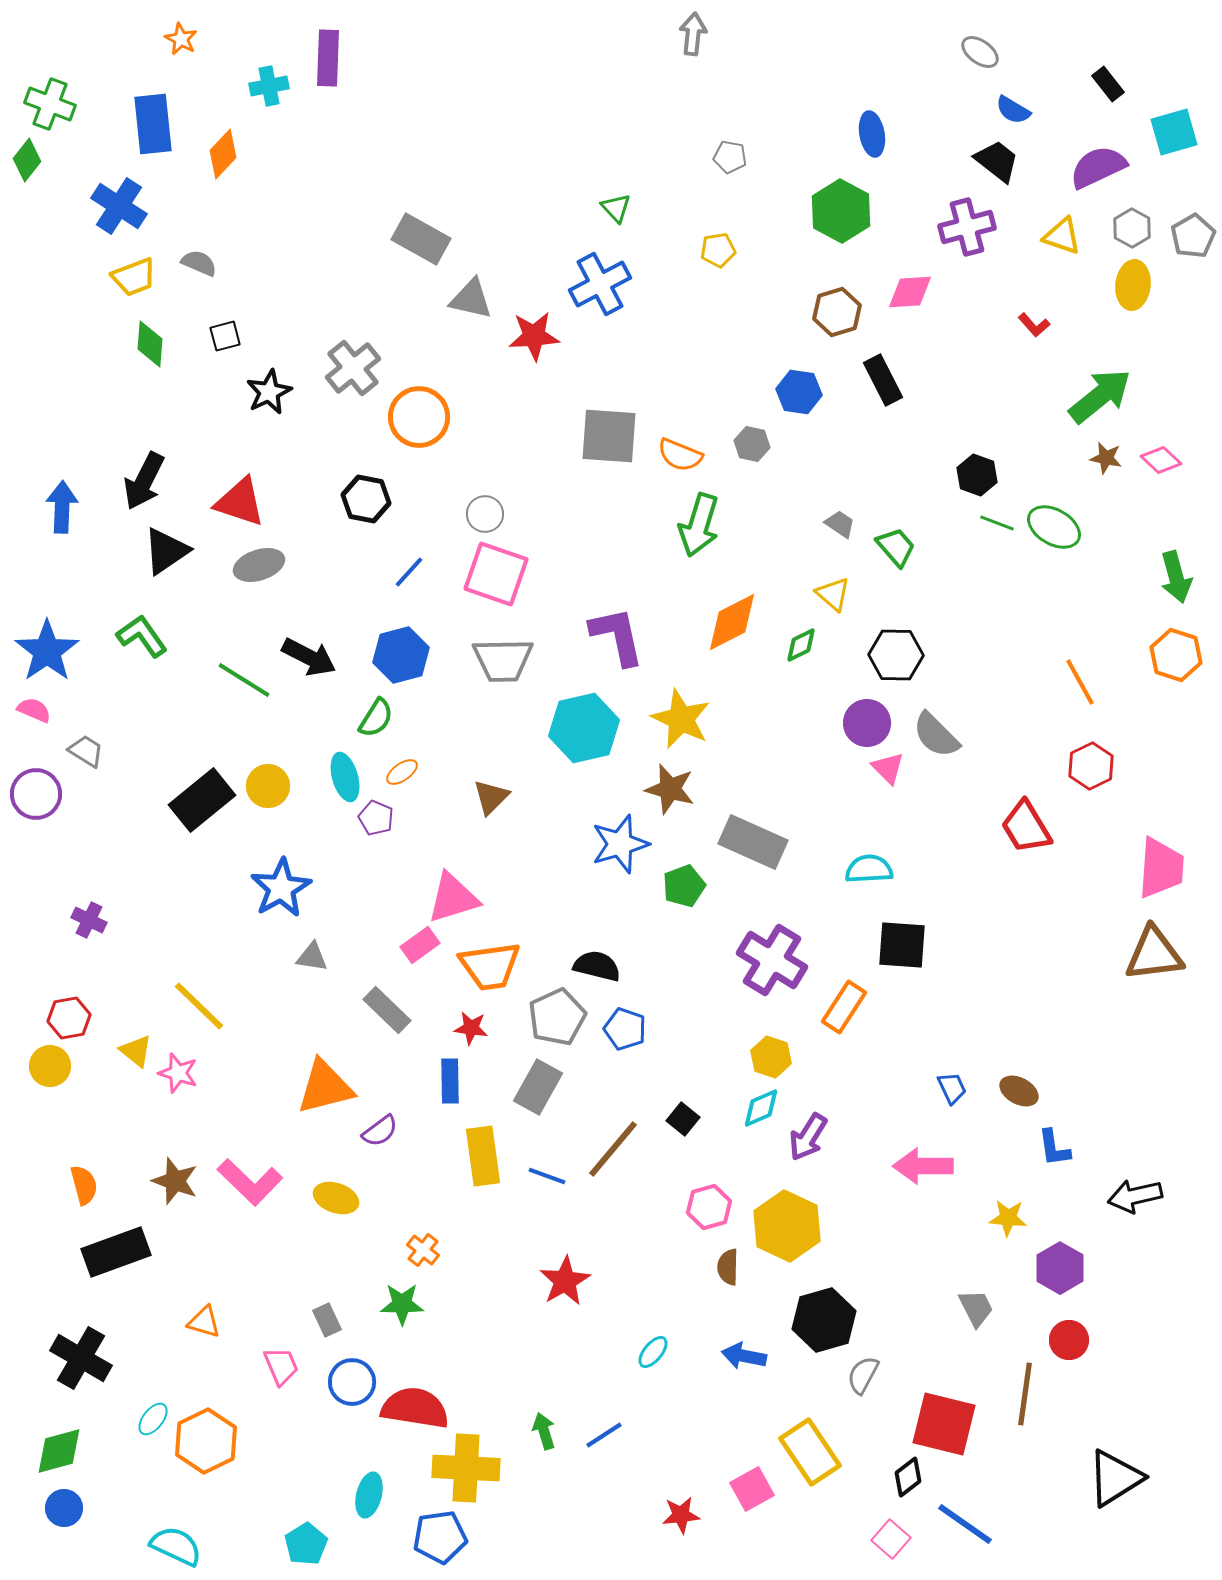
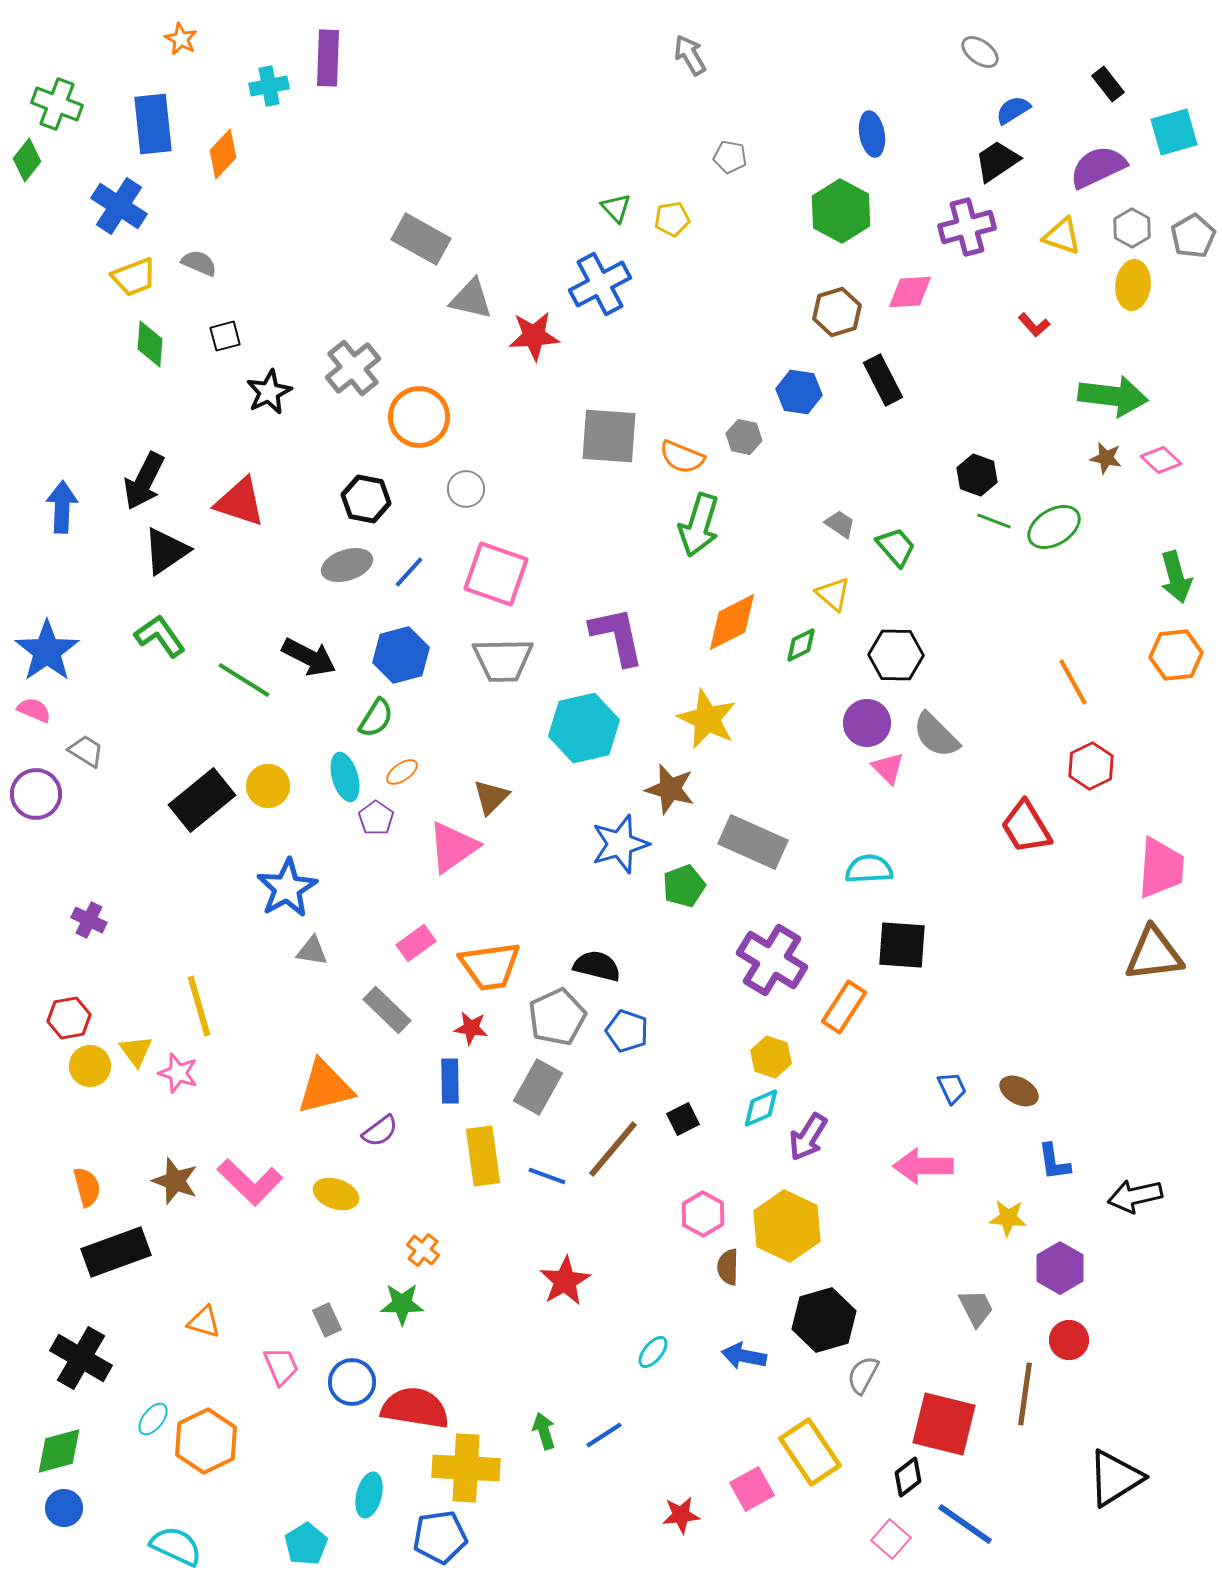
gray arrow at (693, 34): moved 3 px left, 21 px down; rotated 36 degrees counterclockwise
green cross at (50, 104): moved 7 px right
blue semicircle at (1013, 110): rotated 117 degrees clockwise
black trapezoid at (997, 161): rotated 72 degrees counterclockwise
yellow pentagon at (718, 250): moved 46 px left, 31 px up
green arrow at (1100, 396): moved 13 px right; rotated 46 degrees clockwise
gray hexagon at (752, 444): moved 8 px left, 7 px up
orange semicircle at (680, 455): moved 2 px right, 2 px down
gray circle at (485, 514): moved 19 px left, 25 px up
green line at (997, 523): moved 3 px left, 2 px up
green ellipse at (1054, 527): rotated 62 degrees counterclockwise
gray ellipse at (259, 565): moved 88 px right
green L-shape at (142, 636): moved 18 px right
orange hexagon at (1176, 655): rotated 24 degrees counterclockwise
orange line at (1080, 682): moved 7 px left
yellow star at (681, 719): moved 26 px right
purple pentagon at (376, 818): rotated 12 degrees clockwise
blue star at (281, 888): moved 6 px right
pink triangle at (453, 898): moved 51 px up; rotated 18 degrees counterclockwise
pink rectangle at (420, 945): moved 4 px left, 2 px up
gray triangle at (312, 957): moved 6 px up
yellow line at (199, 1006): rotated 30 degrees clockwise
blue pentagon at (625, 1029): moved 2 px right, 2 px down
yellow triangle at (136, 1051): rotated 15 degrees clockwise
yellow circle at (50, 1066): moved 40 px right
black square at (683, 1119): rotated 24 degrees clockwise
blue L-shape at (1054, 1148): moved 14 px down
orange semicircle at (84, 1185): moved 3 px right, 2 px down
yellow ellipse at (336, 1198): moved 4 px up
pink hexagon at (709, 1207): moved 6 px left, 7 px down; rotated 15 degrees counterclockwise
